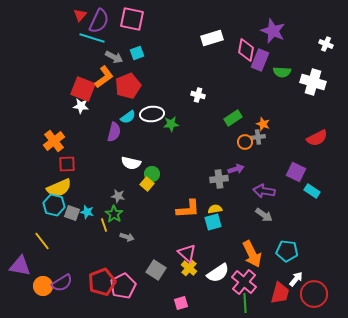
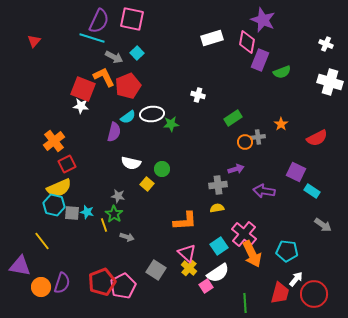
red triangle at (80, 15): moved 46 px left, 26 px down
purple star at (273, 31): moved 10 px left, 11 px up
pink diamond at (246, 50): moved 1 px right, 8 px up
cyan square at (137, 53): rotated 24 degrees counterclockwise
green semicircle at (282, 72): rotated 24 degrees counterclockwise
orange L-shape at (104, 77): rotated 80 degrees counterclockwise
white cross at (313, 82): moved 17 px right
orange star at (263, 124): moved 18 px right; rotated 16 degrees clockwise
red square at (67, 164): rotated 24 degrees counterclockwise
green circle at (152, 174): moved 10 px right, 5 px up
gray cross at (219, 179): moved 1 px left, 6 px down
orange L-shape at (188, 209): moved 3 px left, 12 px down
yellow semicircle at (215, 209): moved 2 px right, 1 px up
gray square at (72, 213): rotated 14 degrees counterclockwise
gray arrow at (264, 215): moved 59 px right, 10 px down
cyan square at (213, 222): moved 6 px right, 24 px down; rotated 18 degrees counterclockwise
pink cross at (244, 282): moved 48 px up
purple semicircle at (62, 283): rotated 40 degrees counterclockwise
orange circle at (43, 286): moved 2 px left, 1 px down
pink square at (181, 303): moved 25 px right, 17 px up; rotated 16 degrees counterclockwise
